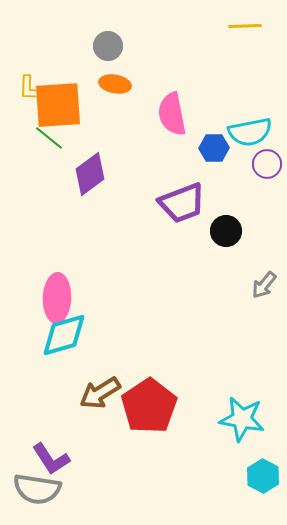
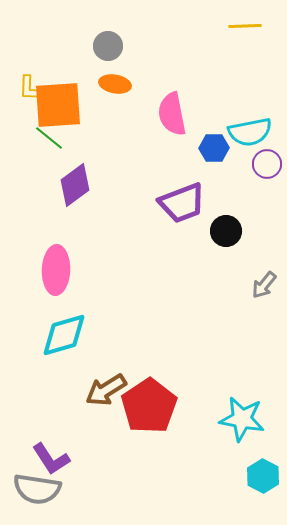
purple diamond: moved 15 px left, 11 px down
pink ellipse: moved 1 px left, 28 px up
brown arrow: moved 6 px right, 3 px up
